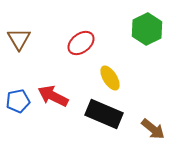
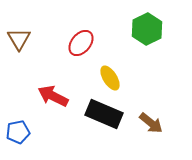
red ellipse: rotated 12 degrees counterclockwise
blue pentagon: moved 31 px down
brown arrow: moved 2 px left, 6 px up
